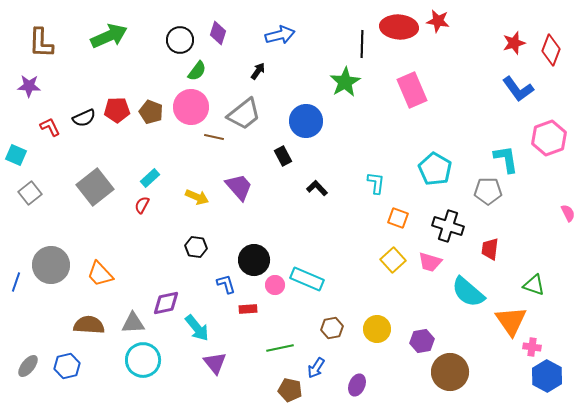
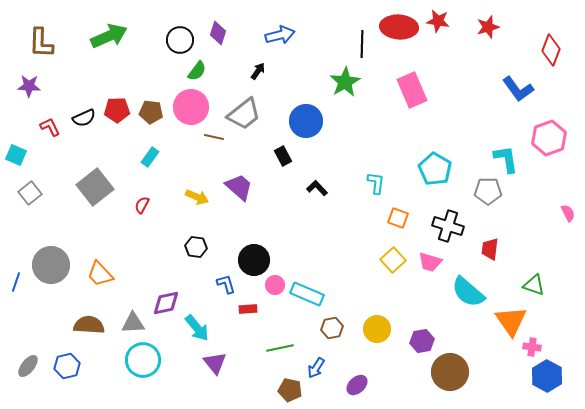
red star at (514, 43): moved 26 px left, 16 px up
brown pentagon at (151, 112): rotated 15 degrees counterclockwise
cyan rectangle at (150, 178): moved 21 px up; rotated 12 degrees counterclockwise
purple trapezoid at (239, 187): rotated 8 degrees counterclockwise
cyan rectangle at (307, 279): moved 15 px down
purple ellipse at (357, 385): rotated 25 degrees clockwise
